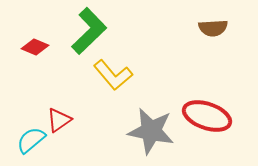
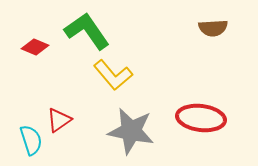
green L-shape: moved 2 px left; rotated 81 degrees counterclockwise
red ellipse: moved 6 px left, 2 px down; rotated 12 degrees counterclockwise
gray star: moved 20 px left
cyan semicircle: rotated 112 degrees clockwise
